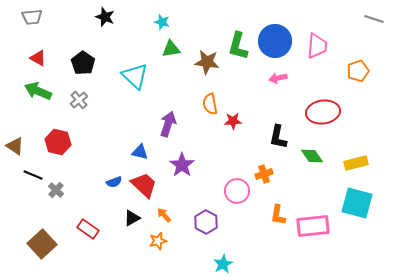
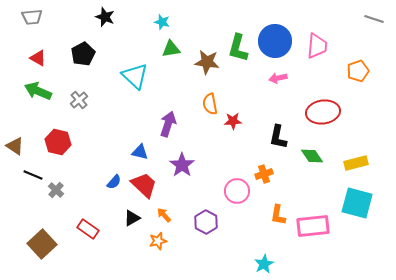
green L-shape at (238, 46): moved 2 px down
black pentagon at (83, 63): moved 9 px up; rotated 10 degrees clockwise
blue semicircle at (114, 182): rotated 28 degrees counterclockwise
cyan star at (223, 264): moved 41 px right
